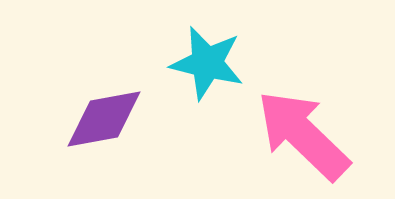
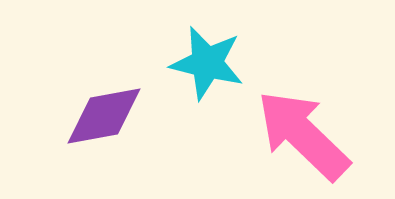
purple diamond: moved 3 px up
